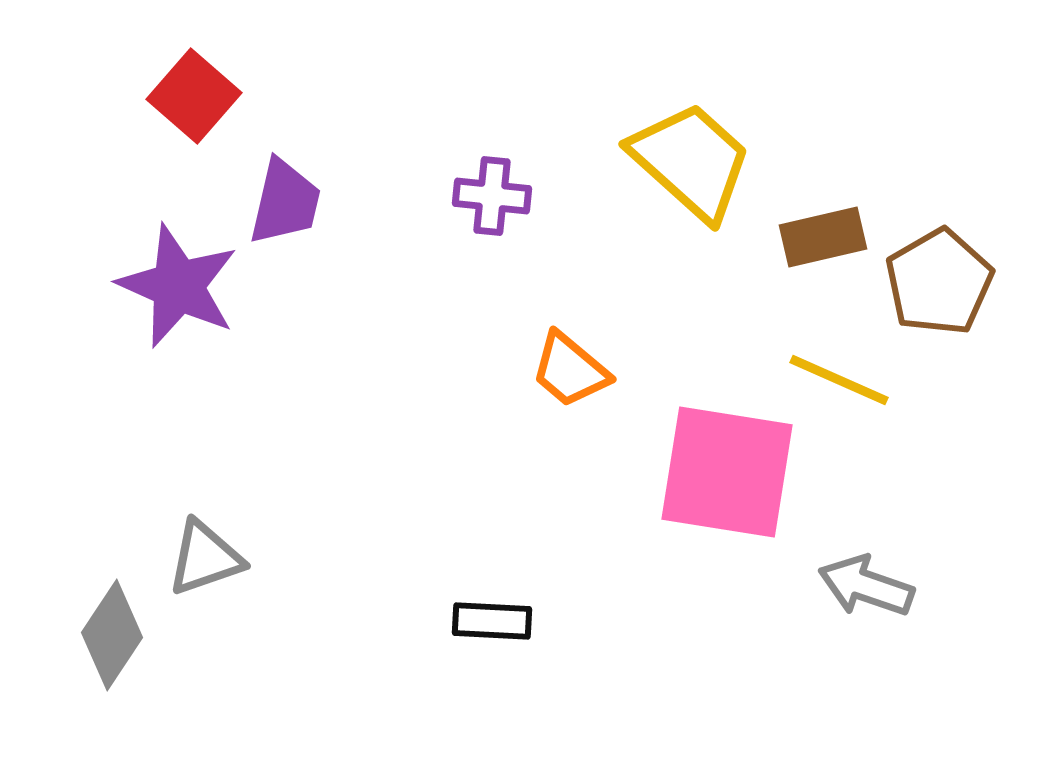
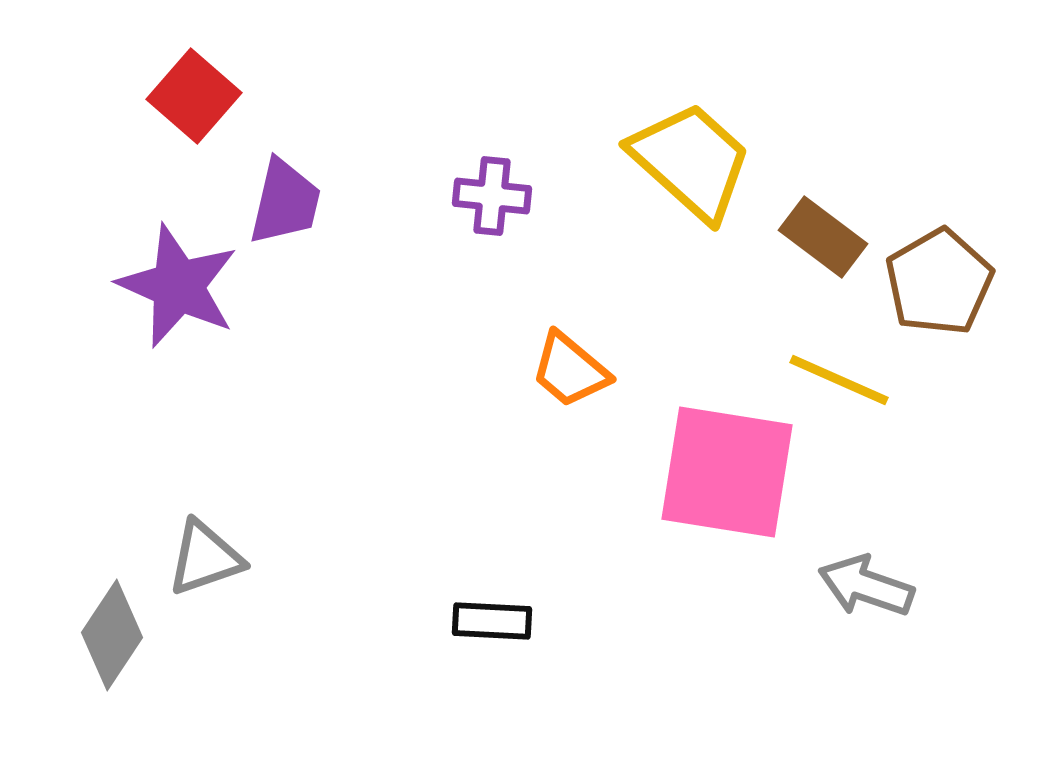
brown rectangle: rotated 50 degrees clockwise
